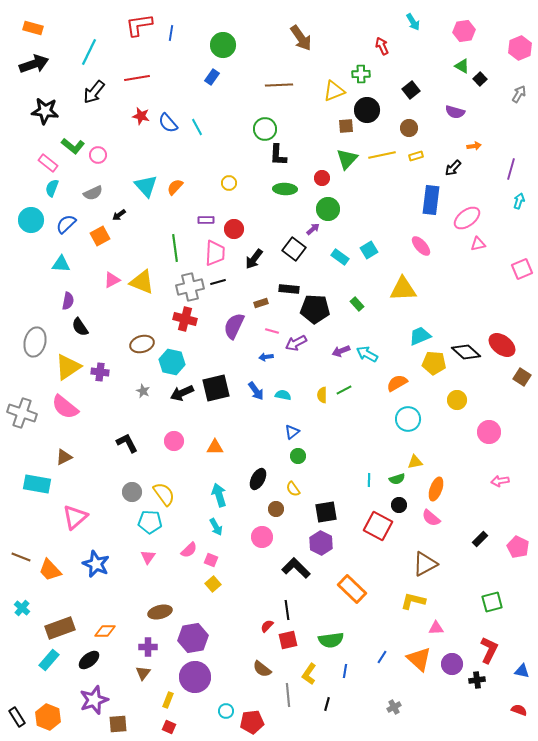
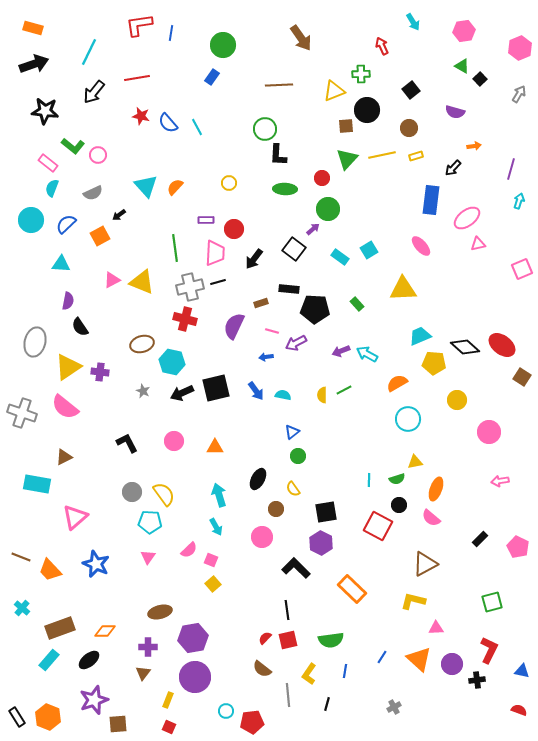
black diamond at (466, 352): moved 1 px left, 5 px up
red semicircle at (267, 626): moved 2 px left, 12 px down
